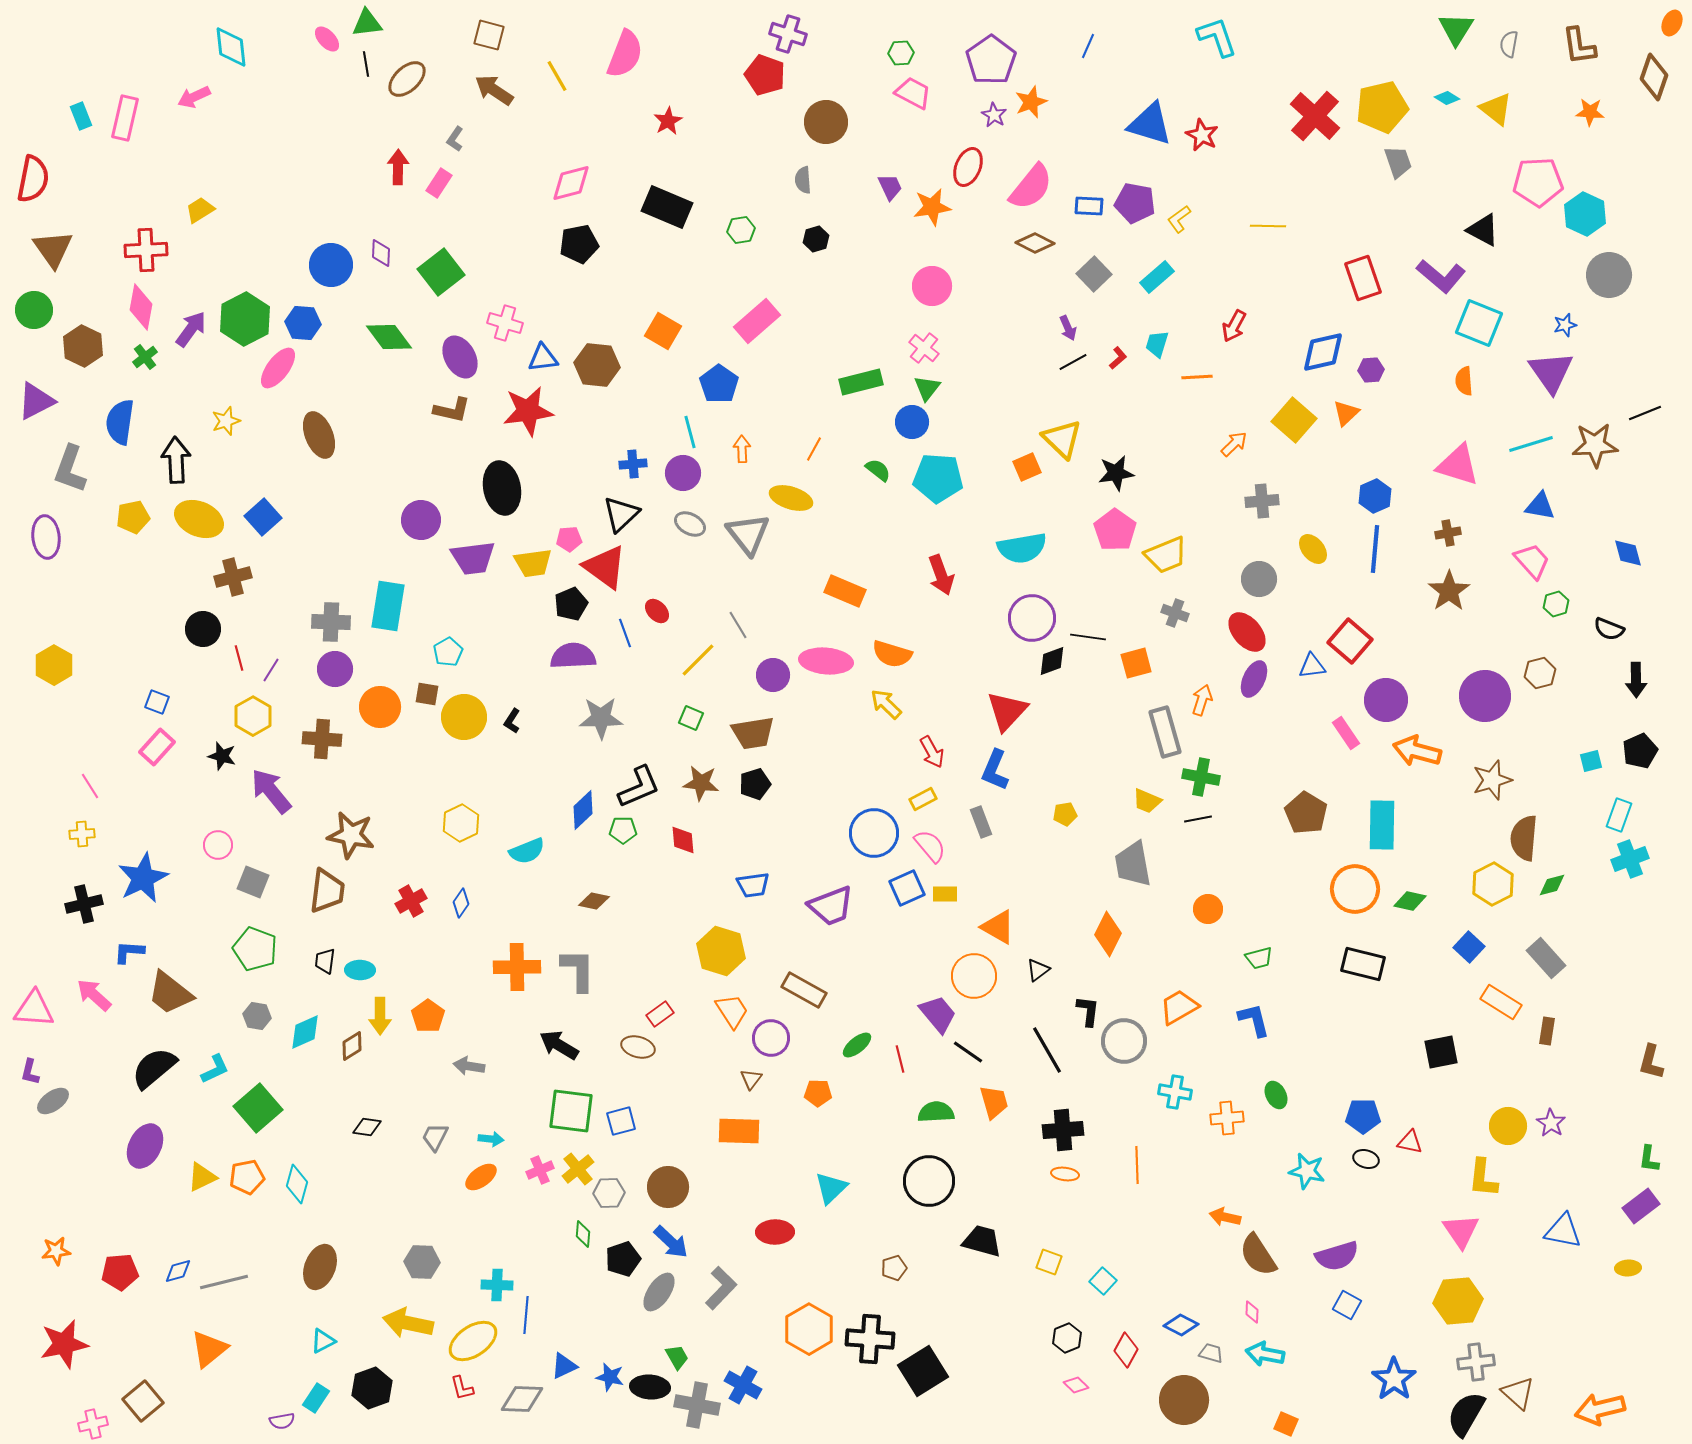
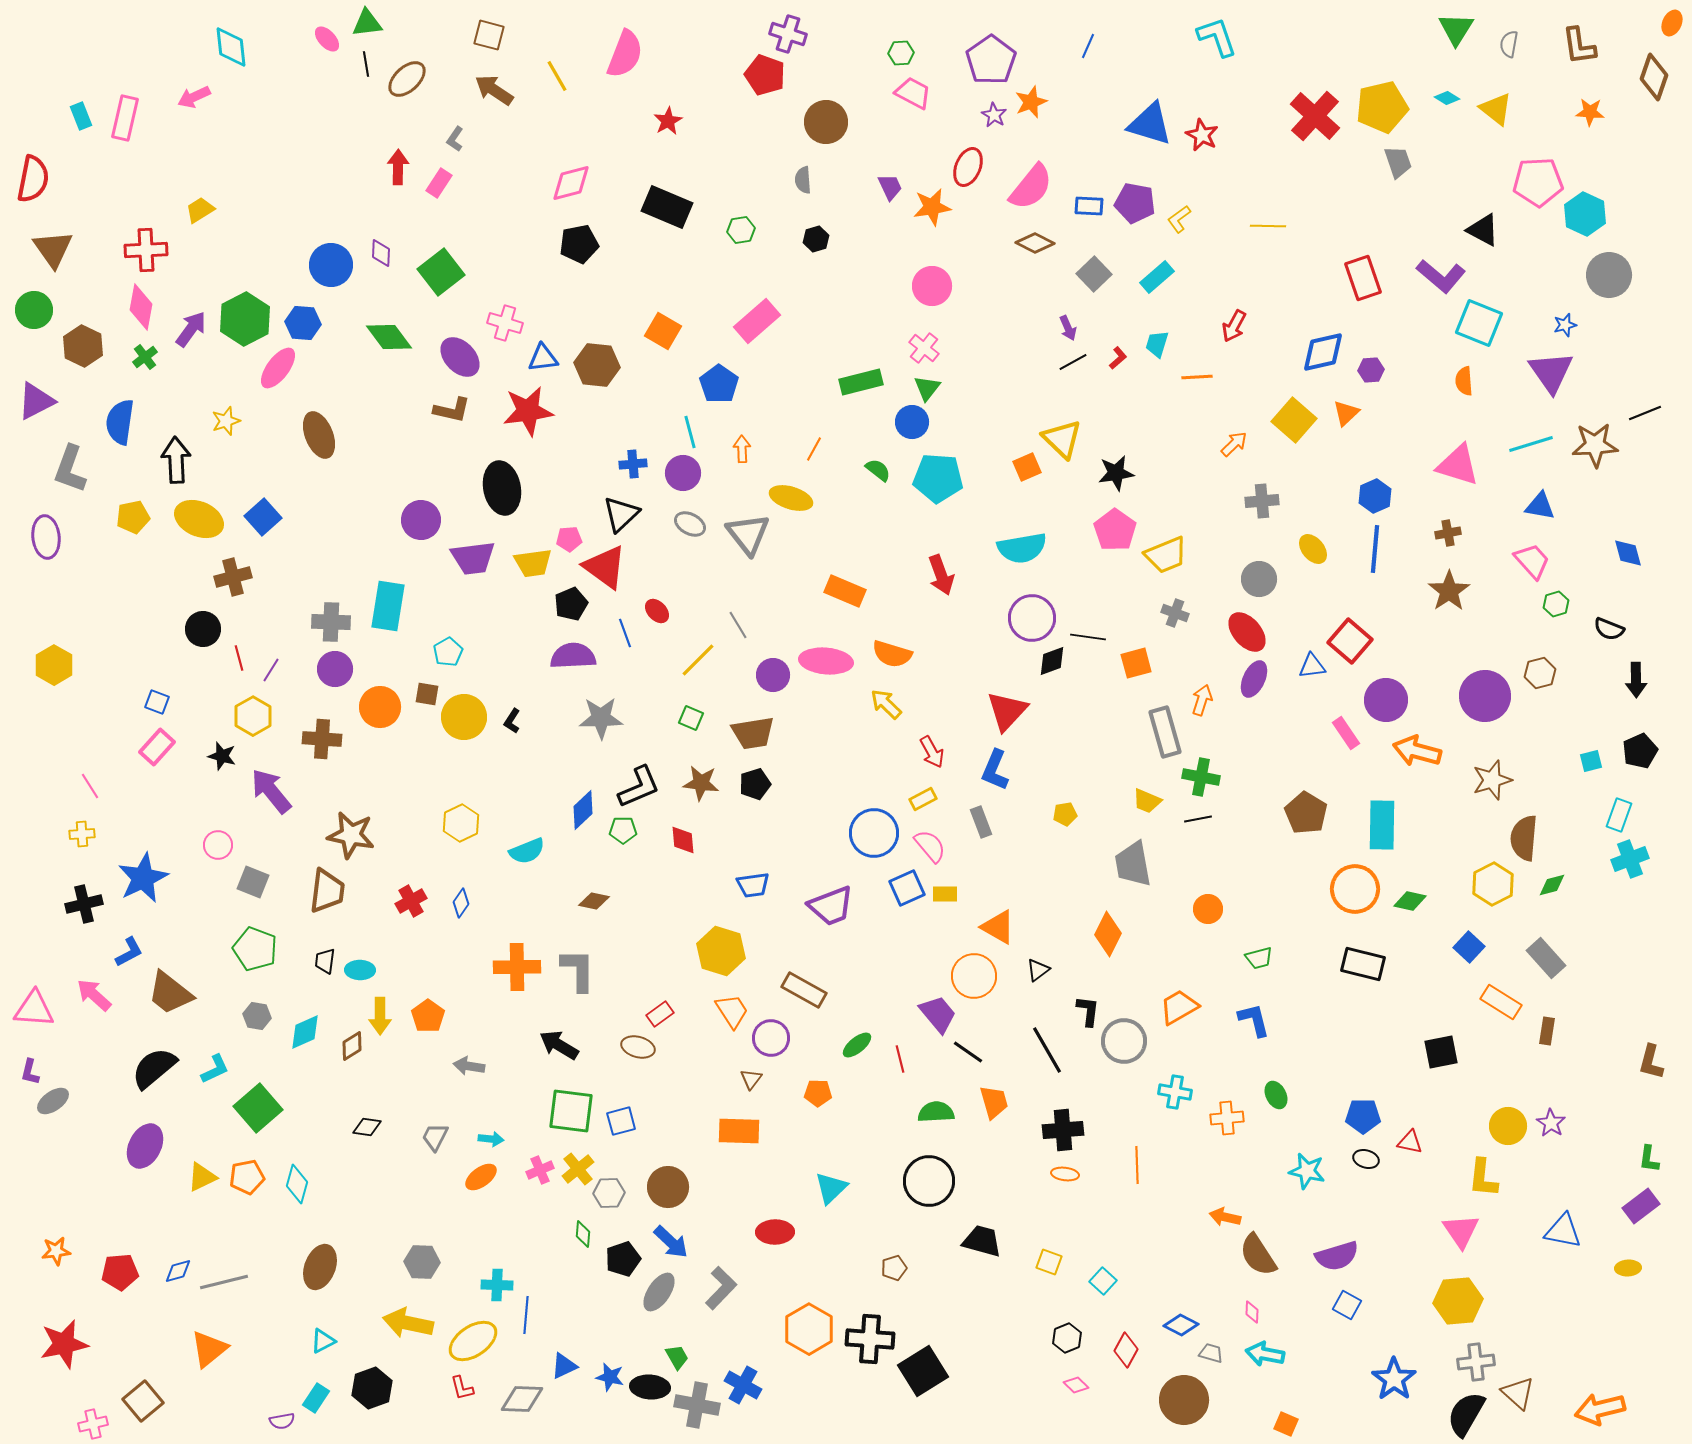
purple ellipse at (460, 357): rotated 15 degrees counterclockwise
blue L-shape at (129, 952): rotated 148 degrees clockwise
